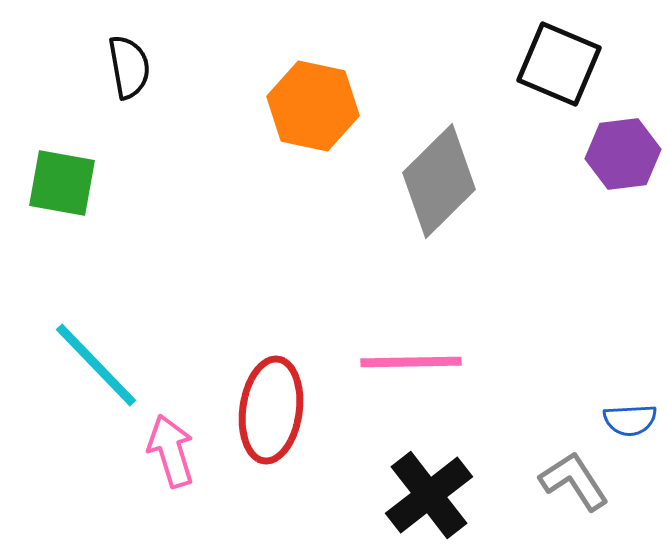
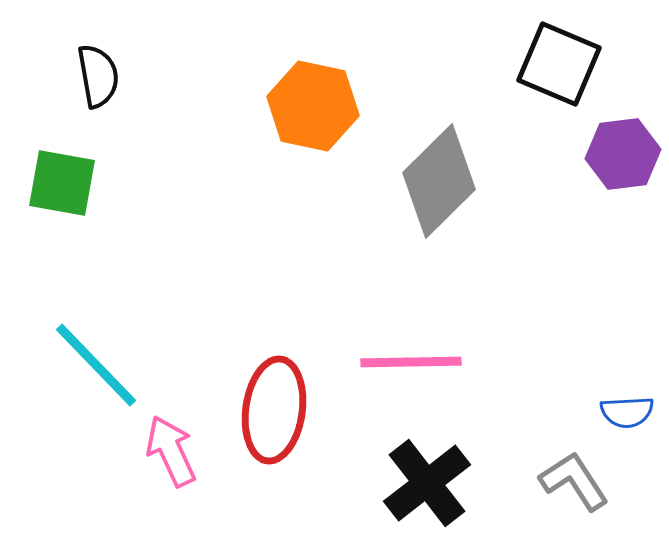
black semicircle: moved 31 px left, 9 px down
red ellipse: moved 3 px right
blue semicircle: moved 3 px left, 8 px up
pink arrow: rotated 8 degrees counterclockwise
black cross: moved 2 px left, 12 px up
